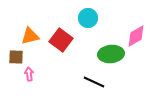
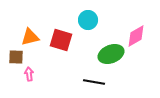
cyan circle: moved 2 px down
orange triangle: moved 1 px down
red square: rotated 20 degrees counterclockwise
green ellipse: rotated 15 degrees counterclockwise
black line: rotated 15 degrees counterclockwise
